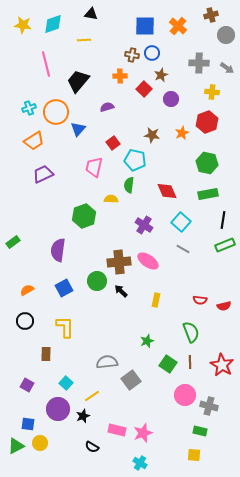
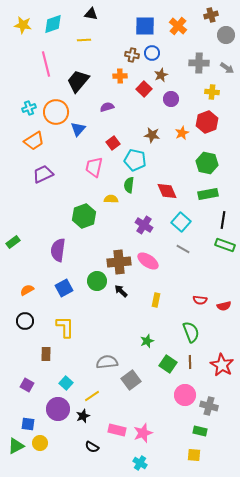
green rectangle at (225, 245): rotated 42 degrees clockwise
